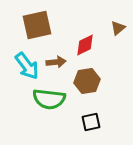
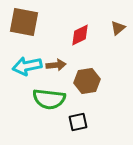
brown square: moved 13 px left, 3 px up; rotated 24 degrees clockwise
red diamond: moved 5 px left, 10 px up
brown arrow: moved 3 px down
cyan arrow: rotated 116 degrees clockwise
black square: moved 13 px left
